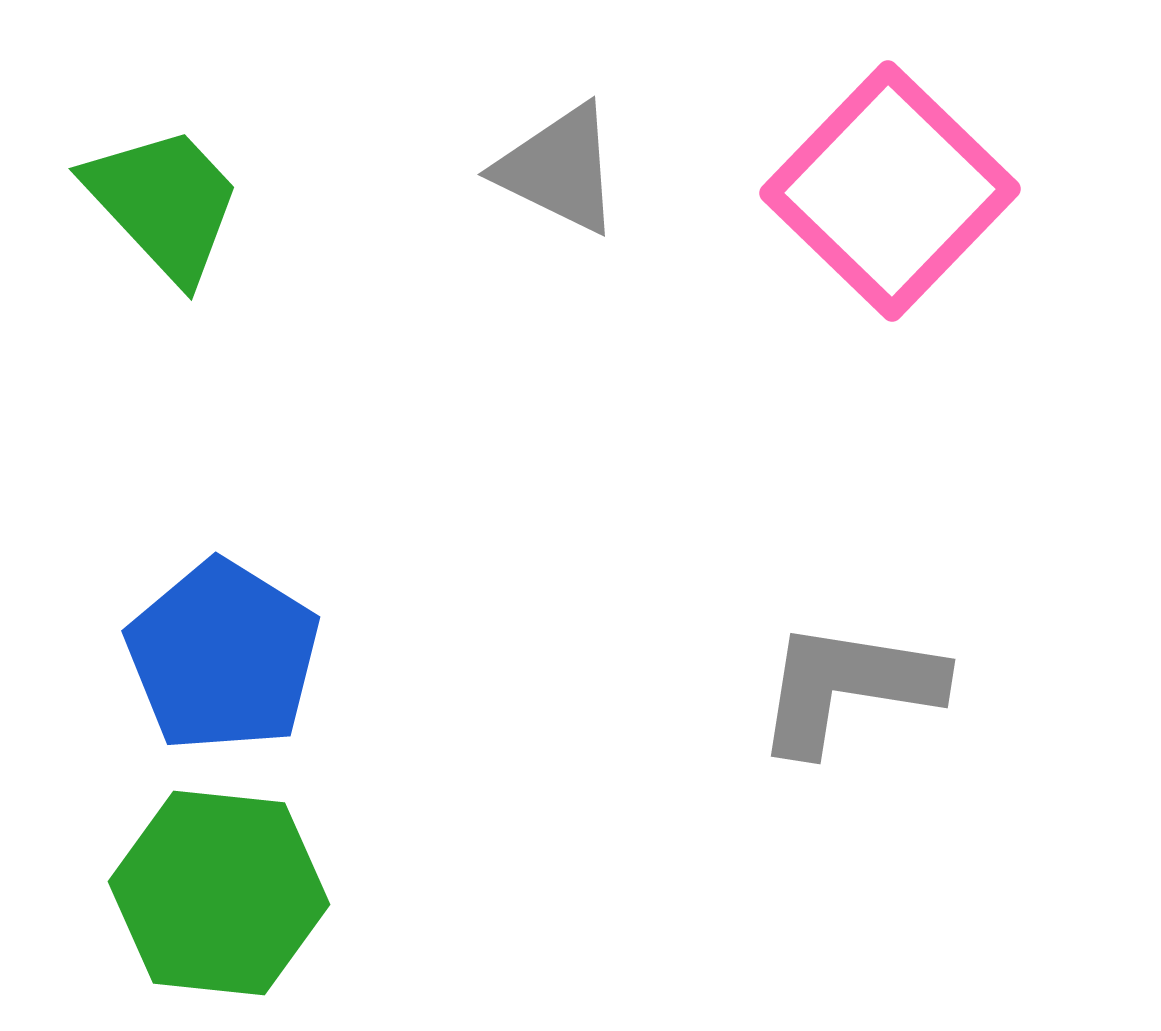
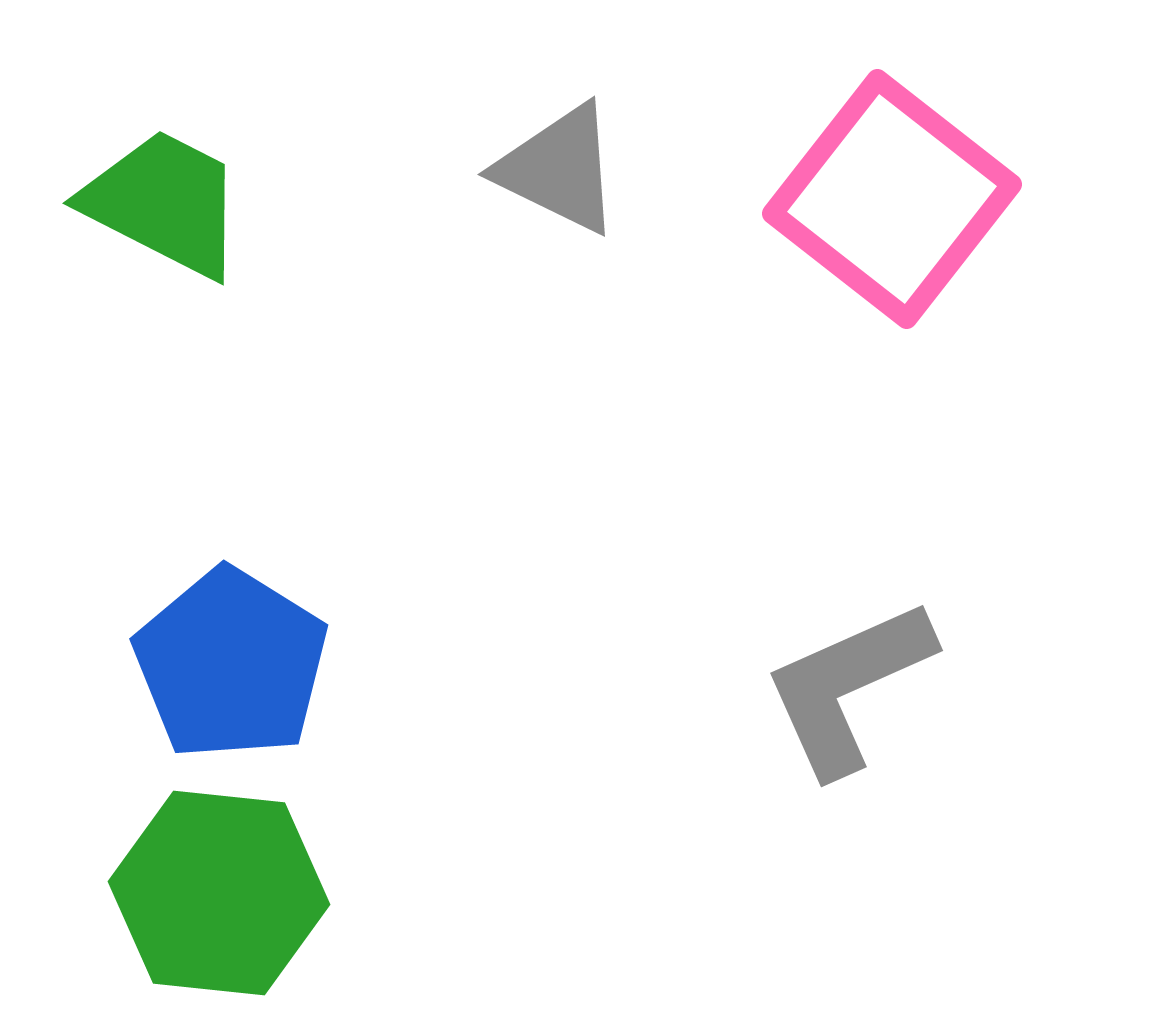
pink square: moved 2 px right, 8 px down; rotated 6 degrees counterclockwise
green trapezoid: rotated 20 degrees counterclockwise
blue pentagon: moved 8 px right, 8 px down
gray L-shape: rotated 33 degrees counterclockwise
